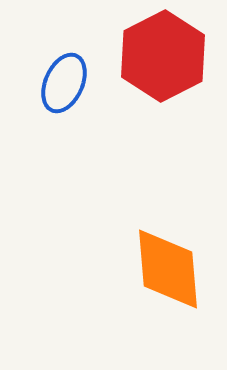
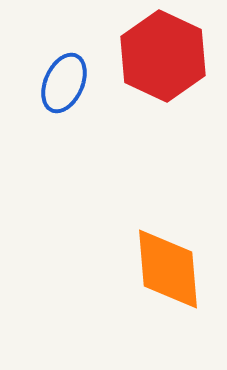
red hexagon: rotated 8 degrees counterclockwise
